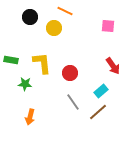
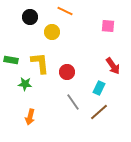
yellow circle: moved 2 px left, 4 px down
yellow L-shape: moved 2 px left
red circle: moved 3 px left, 1 px up
cyan rectangle: moved 2 px left, 3 px up; rotated 24 degrees counterclockwise
brown line: moved 1 px right
